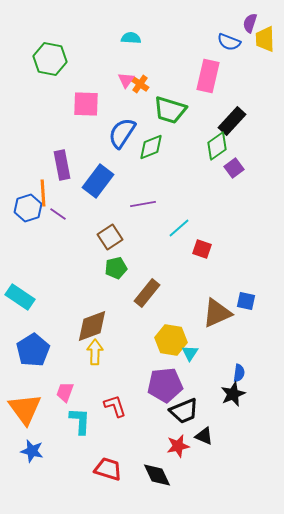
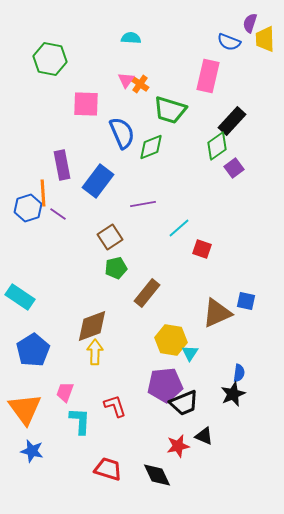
blue semicircle at (122, 133): rotated 124 degrees clockwise
black trapezoid at (184, 411): moved 8 px up
